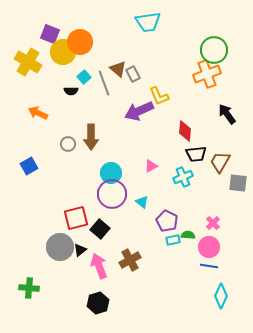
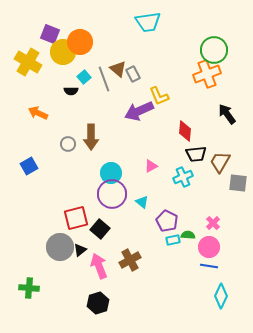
gray line at (104, 83): moved 4 px up
